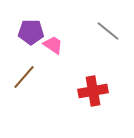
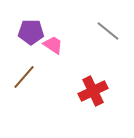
red cross: rotated 16 degrees counterclockwise
